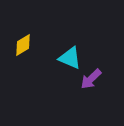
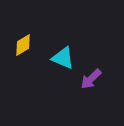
cyan triangle: moved 7 px left
